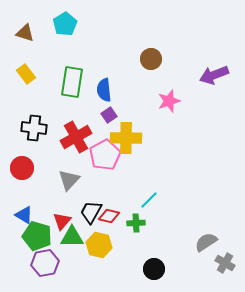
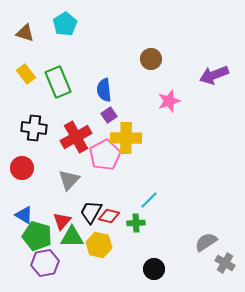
green rectangle: moved 14 px left; rotated 32 degrees counterclockwise
